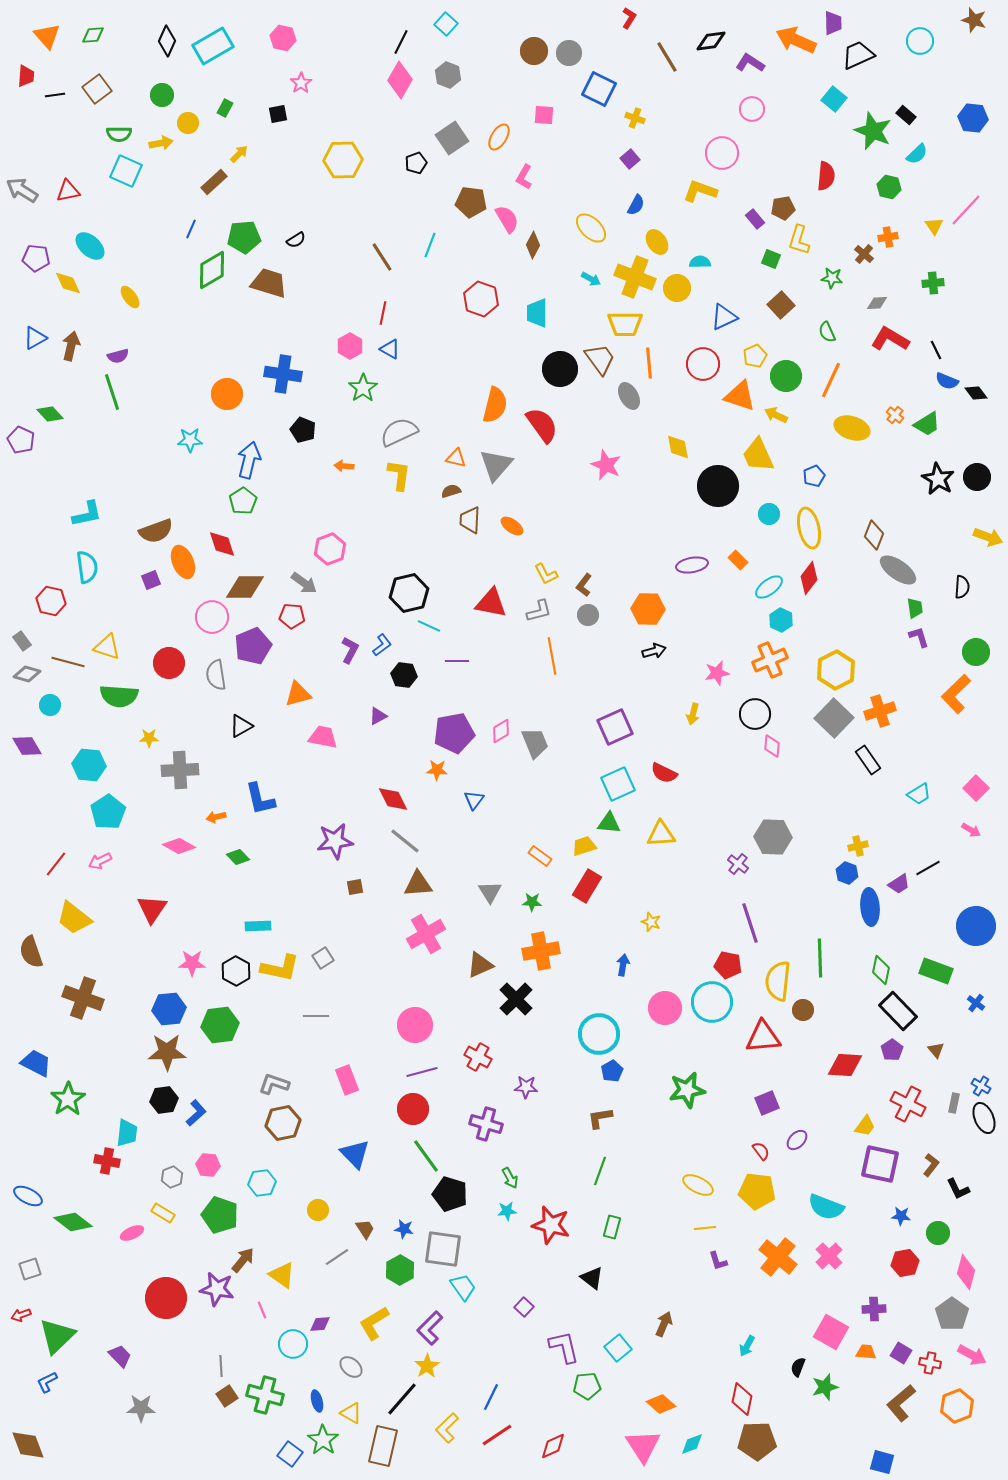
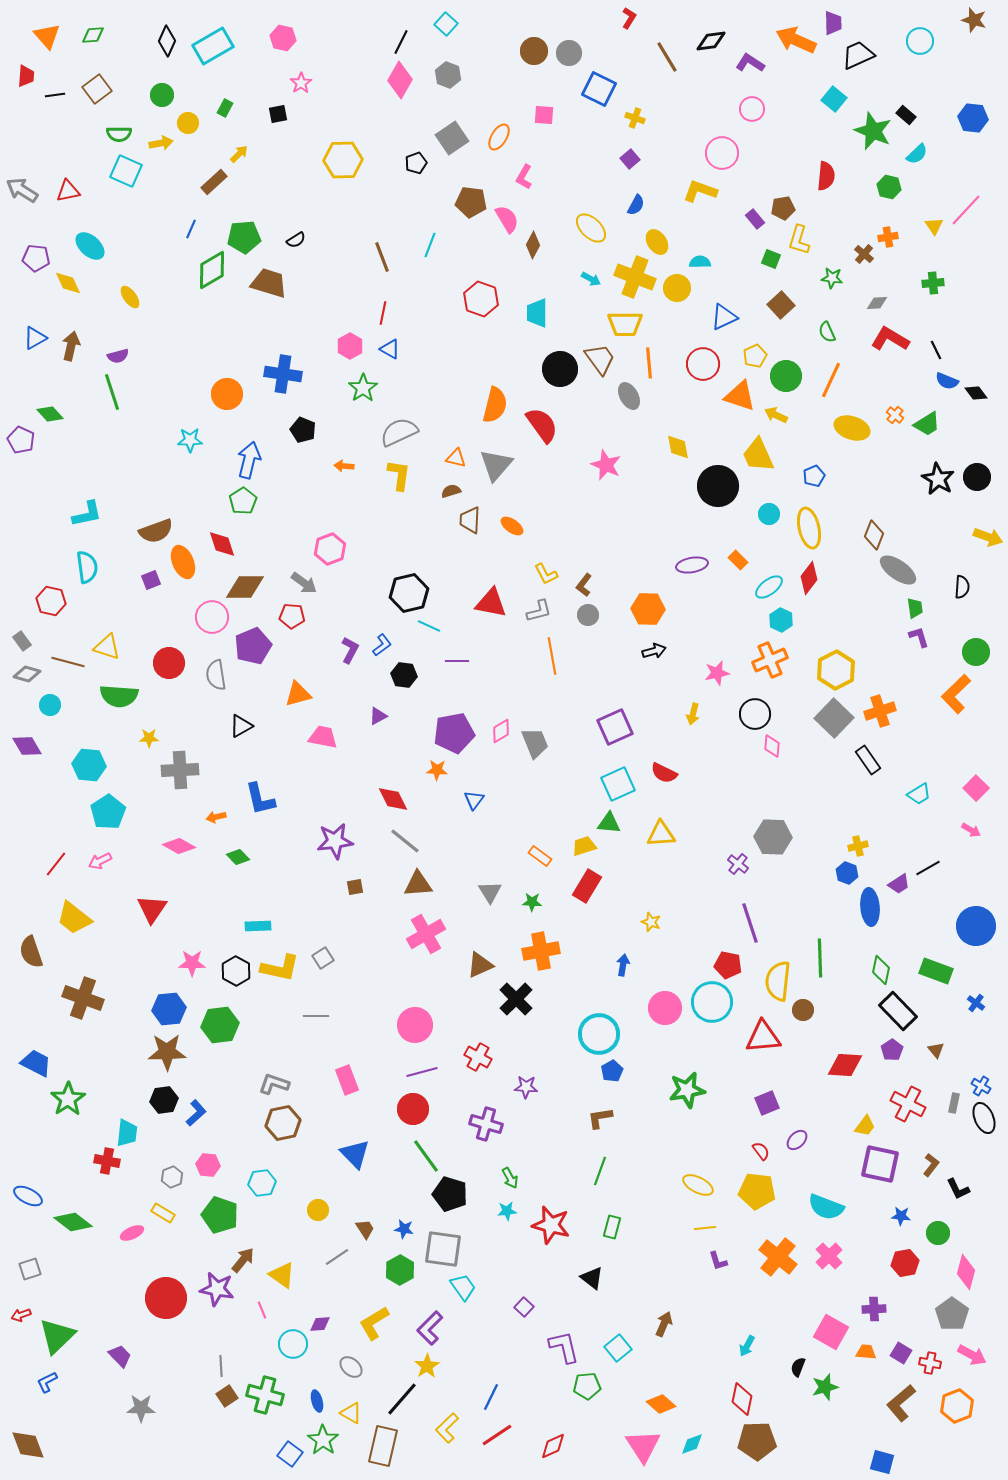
brown line at (382, 257): rotated 12 degrees clockwise
